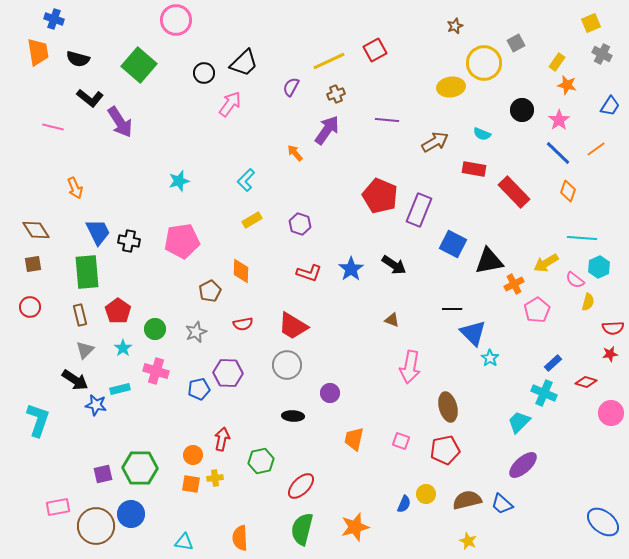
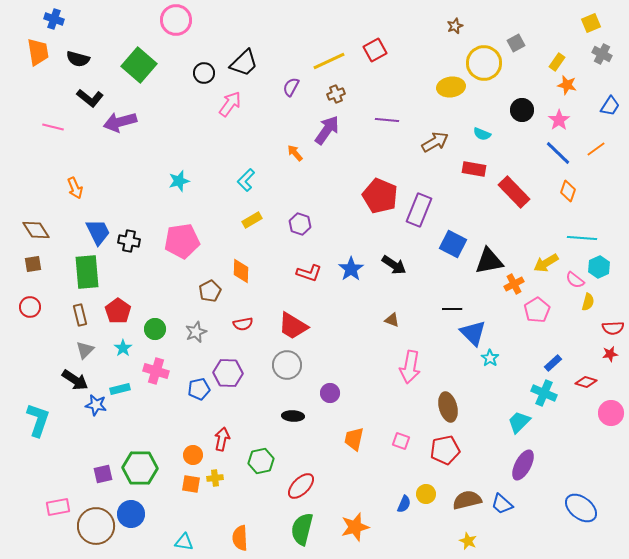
purple arrow at (120, 122): rotated 108 degrees clockwise
purple ellipse at (523, 465): rotated 20 degrees counterclockwise
blue ellipse at (603, 522): moved 22 px left, 14 px up
